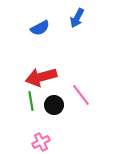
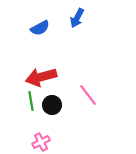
pink line: moved 7 px right
black circle: moved 2 px left
